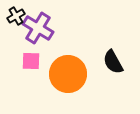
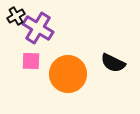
black semicircle: moved 1 px down; rotated 35 degrees counterclockwise
